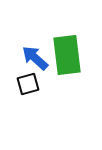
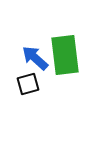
green rectangle: moved 2 px left
